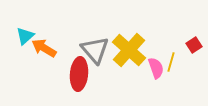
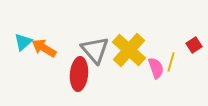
cyan triangle: moved 2 px left, 6 px down
